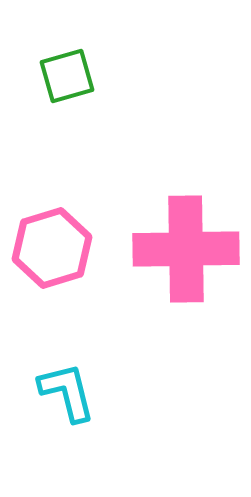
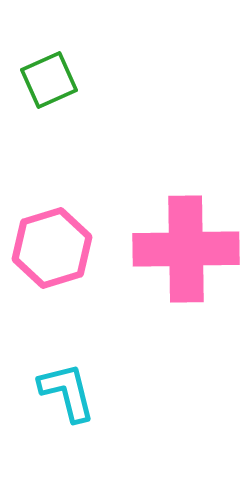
green square: moved 18 px left, 4 px down; rotated 8 degrees counterclockwise
